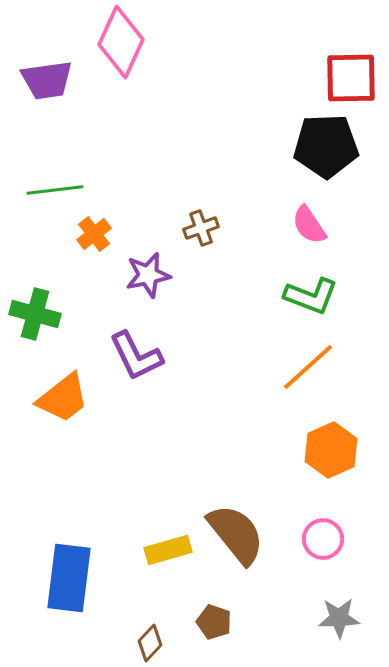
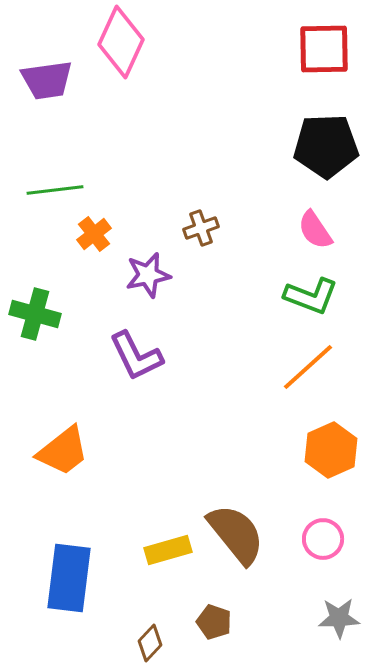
red square: moved 27 px left, 29 px up
pink semicircle: moved 6 px right, 5 px down
orange trapezoid: moved 53 px down
